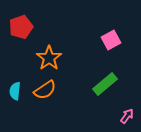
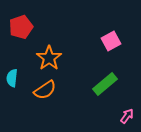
pink square: moved 1 px down
cyan semicircle: moved 3 px left, 13 px up
